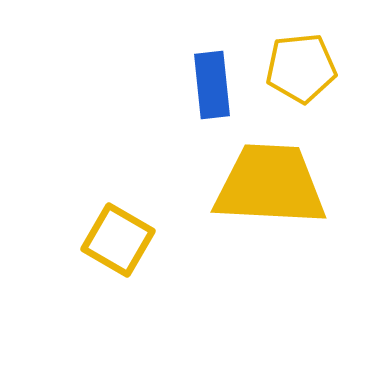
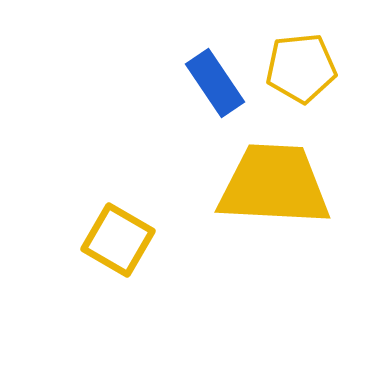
blue rectangle: moved 3 px right, 2 px up; rotated 28 degrees counterclockwise
yellow trapezoid: moved 4 px right
